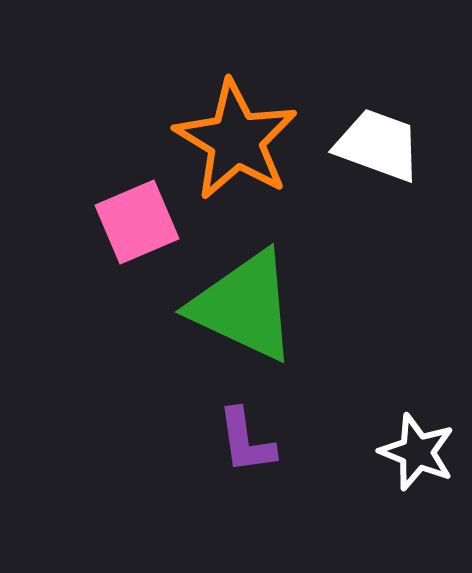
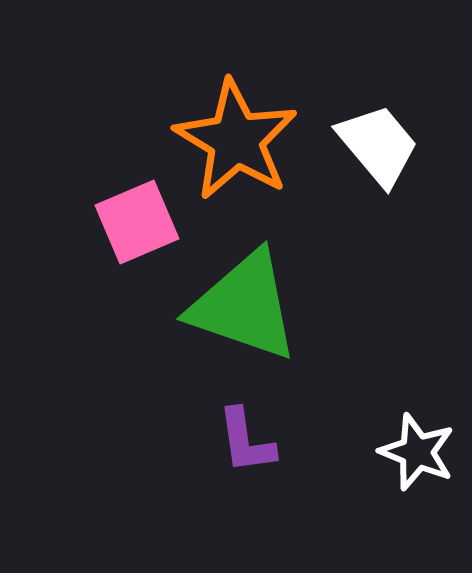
white trapezoid: rotated 30 degrees clockwise
green triangle: rotated 6 degrees counterclockwise
